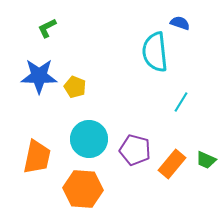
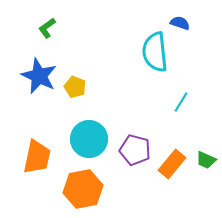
green L-shape: rotated 10 degrees counterclockwise
blue star: rotated 24 degrees clockwise
orange hexagon: rotated 15 degrees counterclockwise
